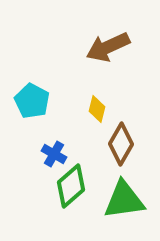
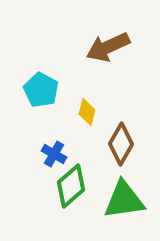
cyan pentagon: moved 9 px right, 11 px up
yellow diamond: moved 10 px left, 3 px down
